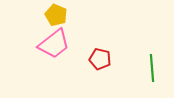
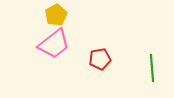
yellow pentagon: rotated 20 degrees clockwise
red pentagon: rotated 25 degrees counterclockwise
